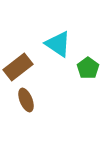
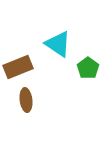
brown rectangle: rotated 16 degrees clockwise
brown ellipse: rotated 15 degrees clockwise
